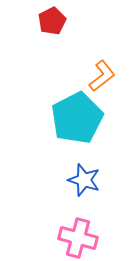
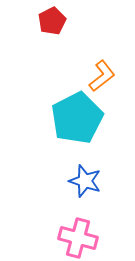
blue star: moved 1 px right, 1 px down
